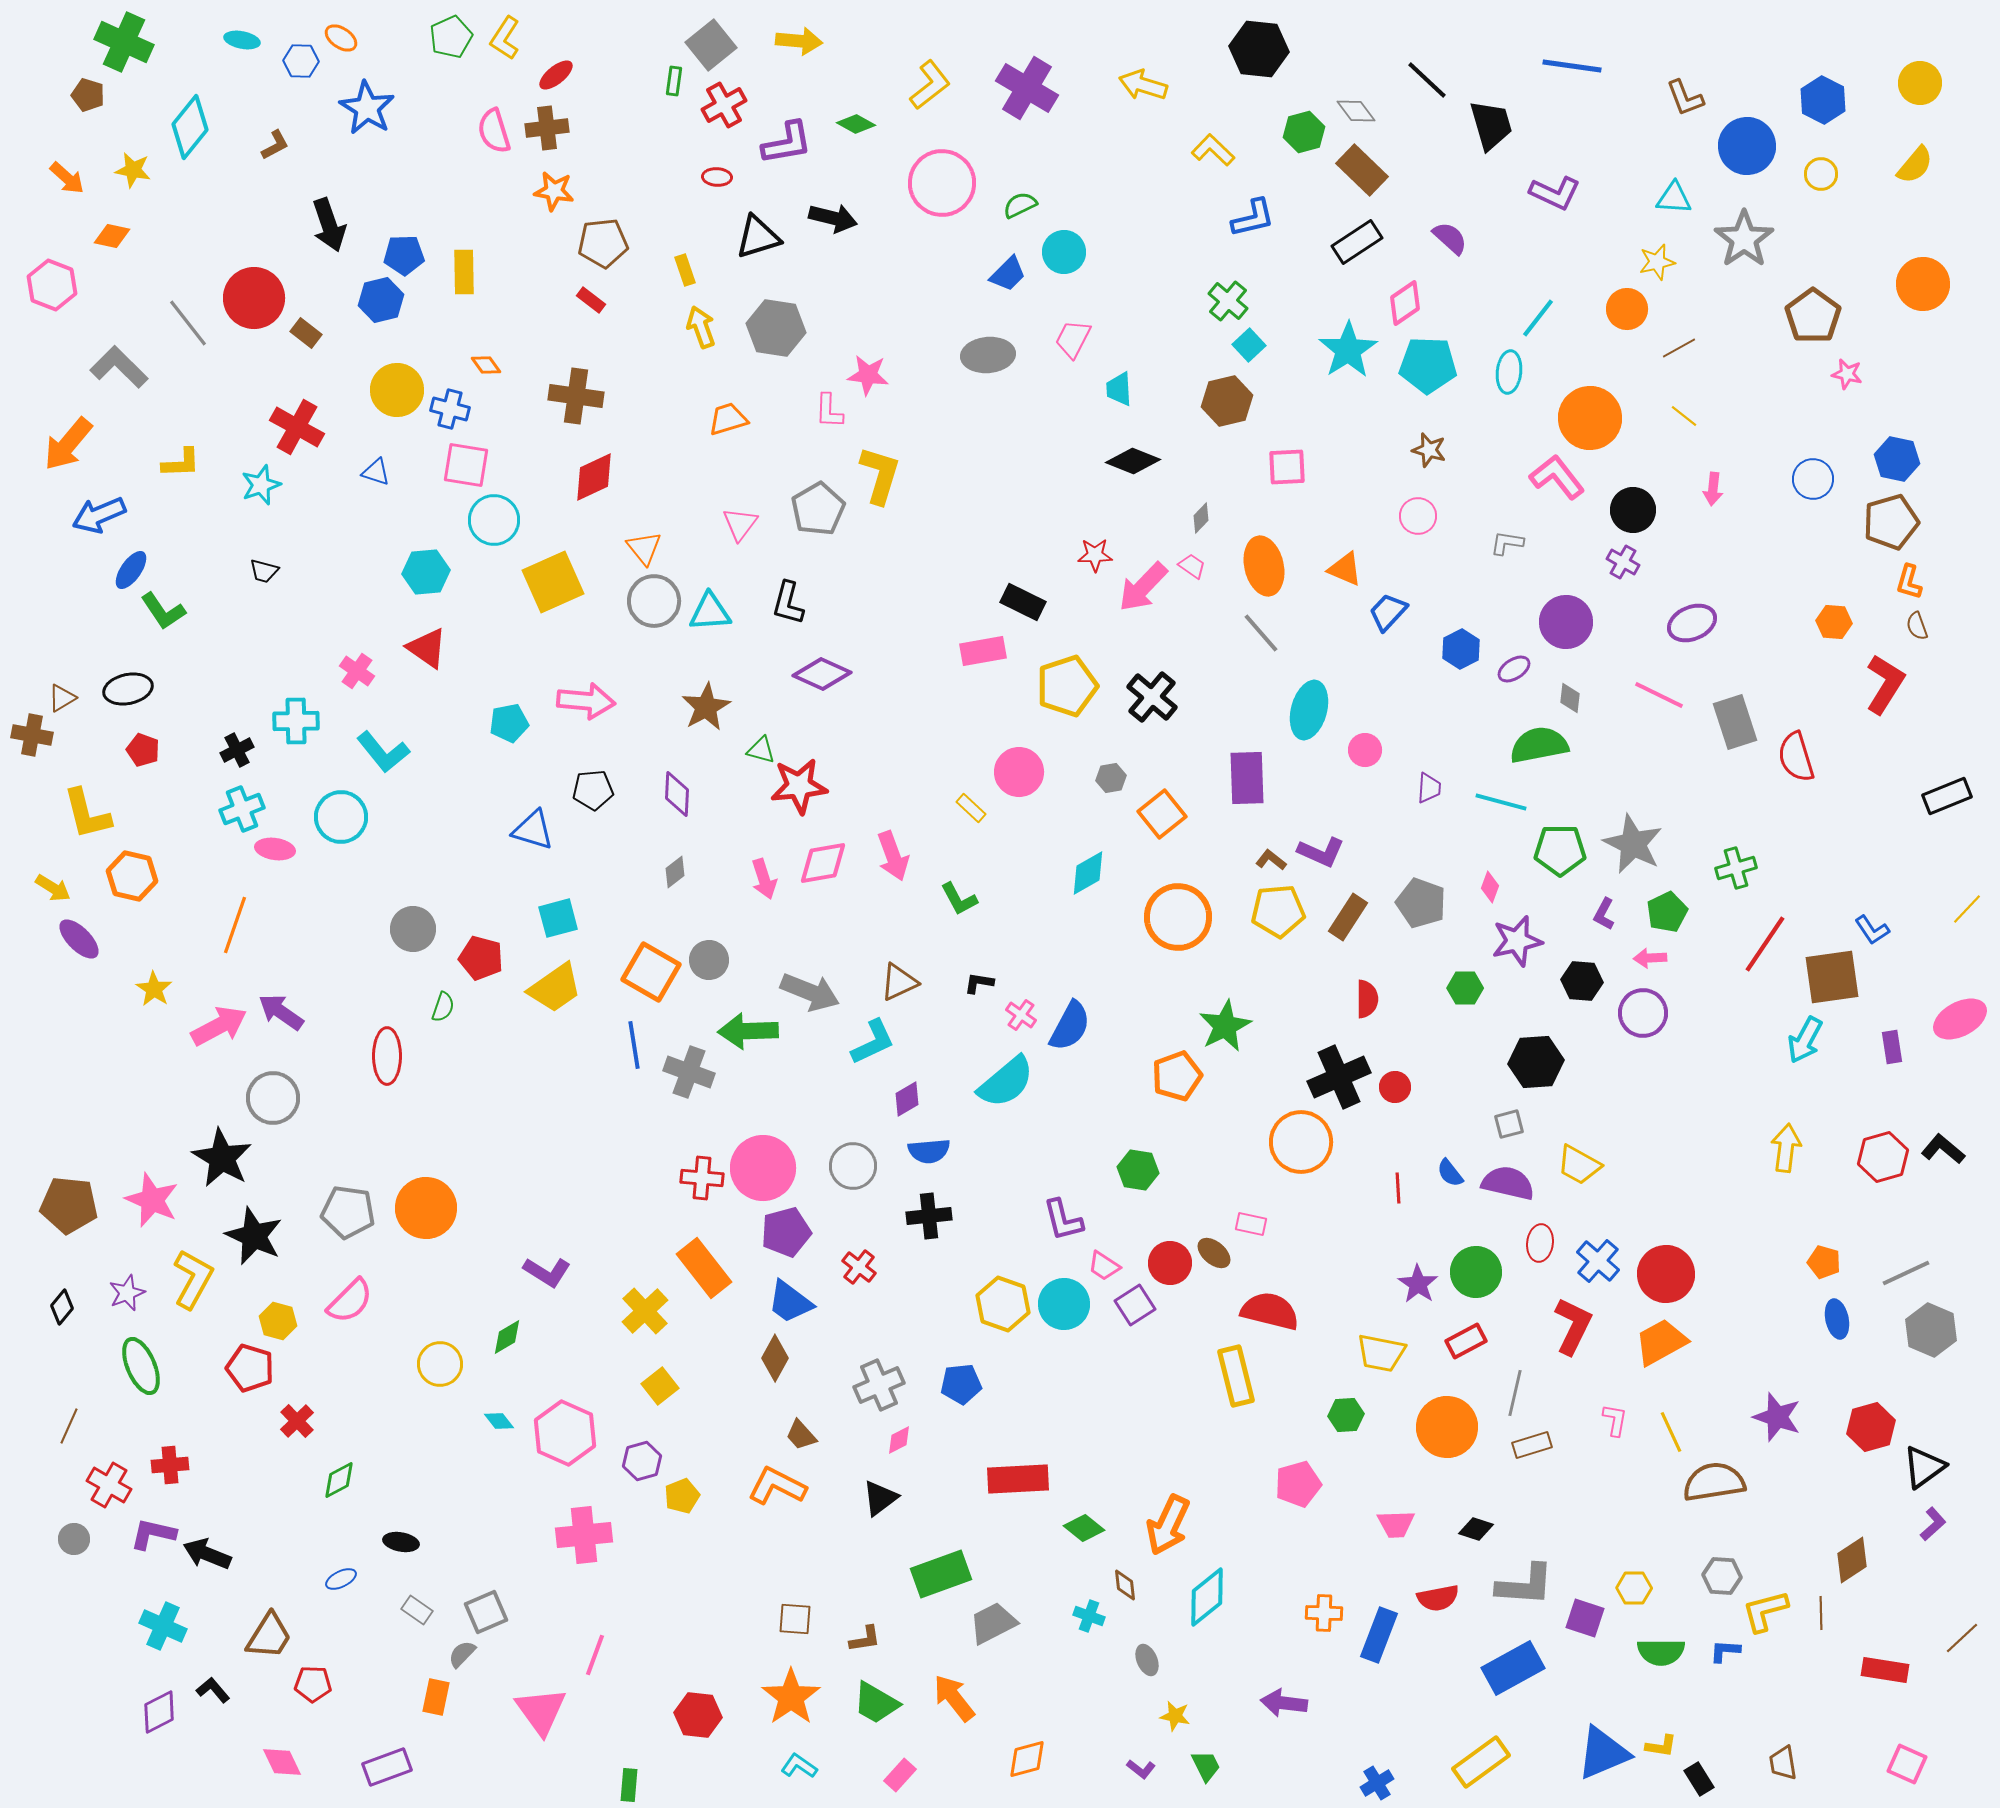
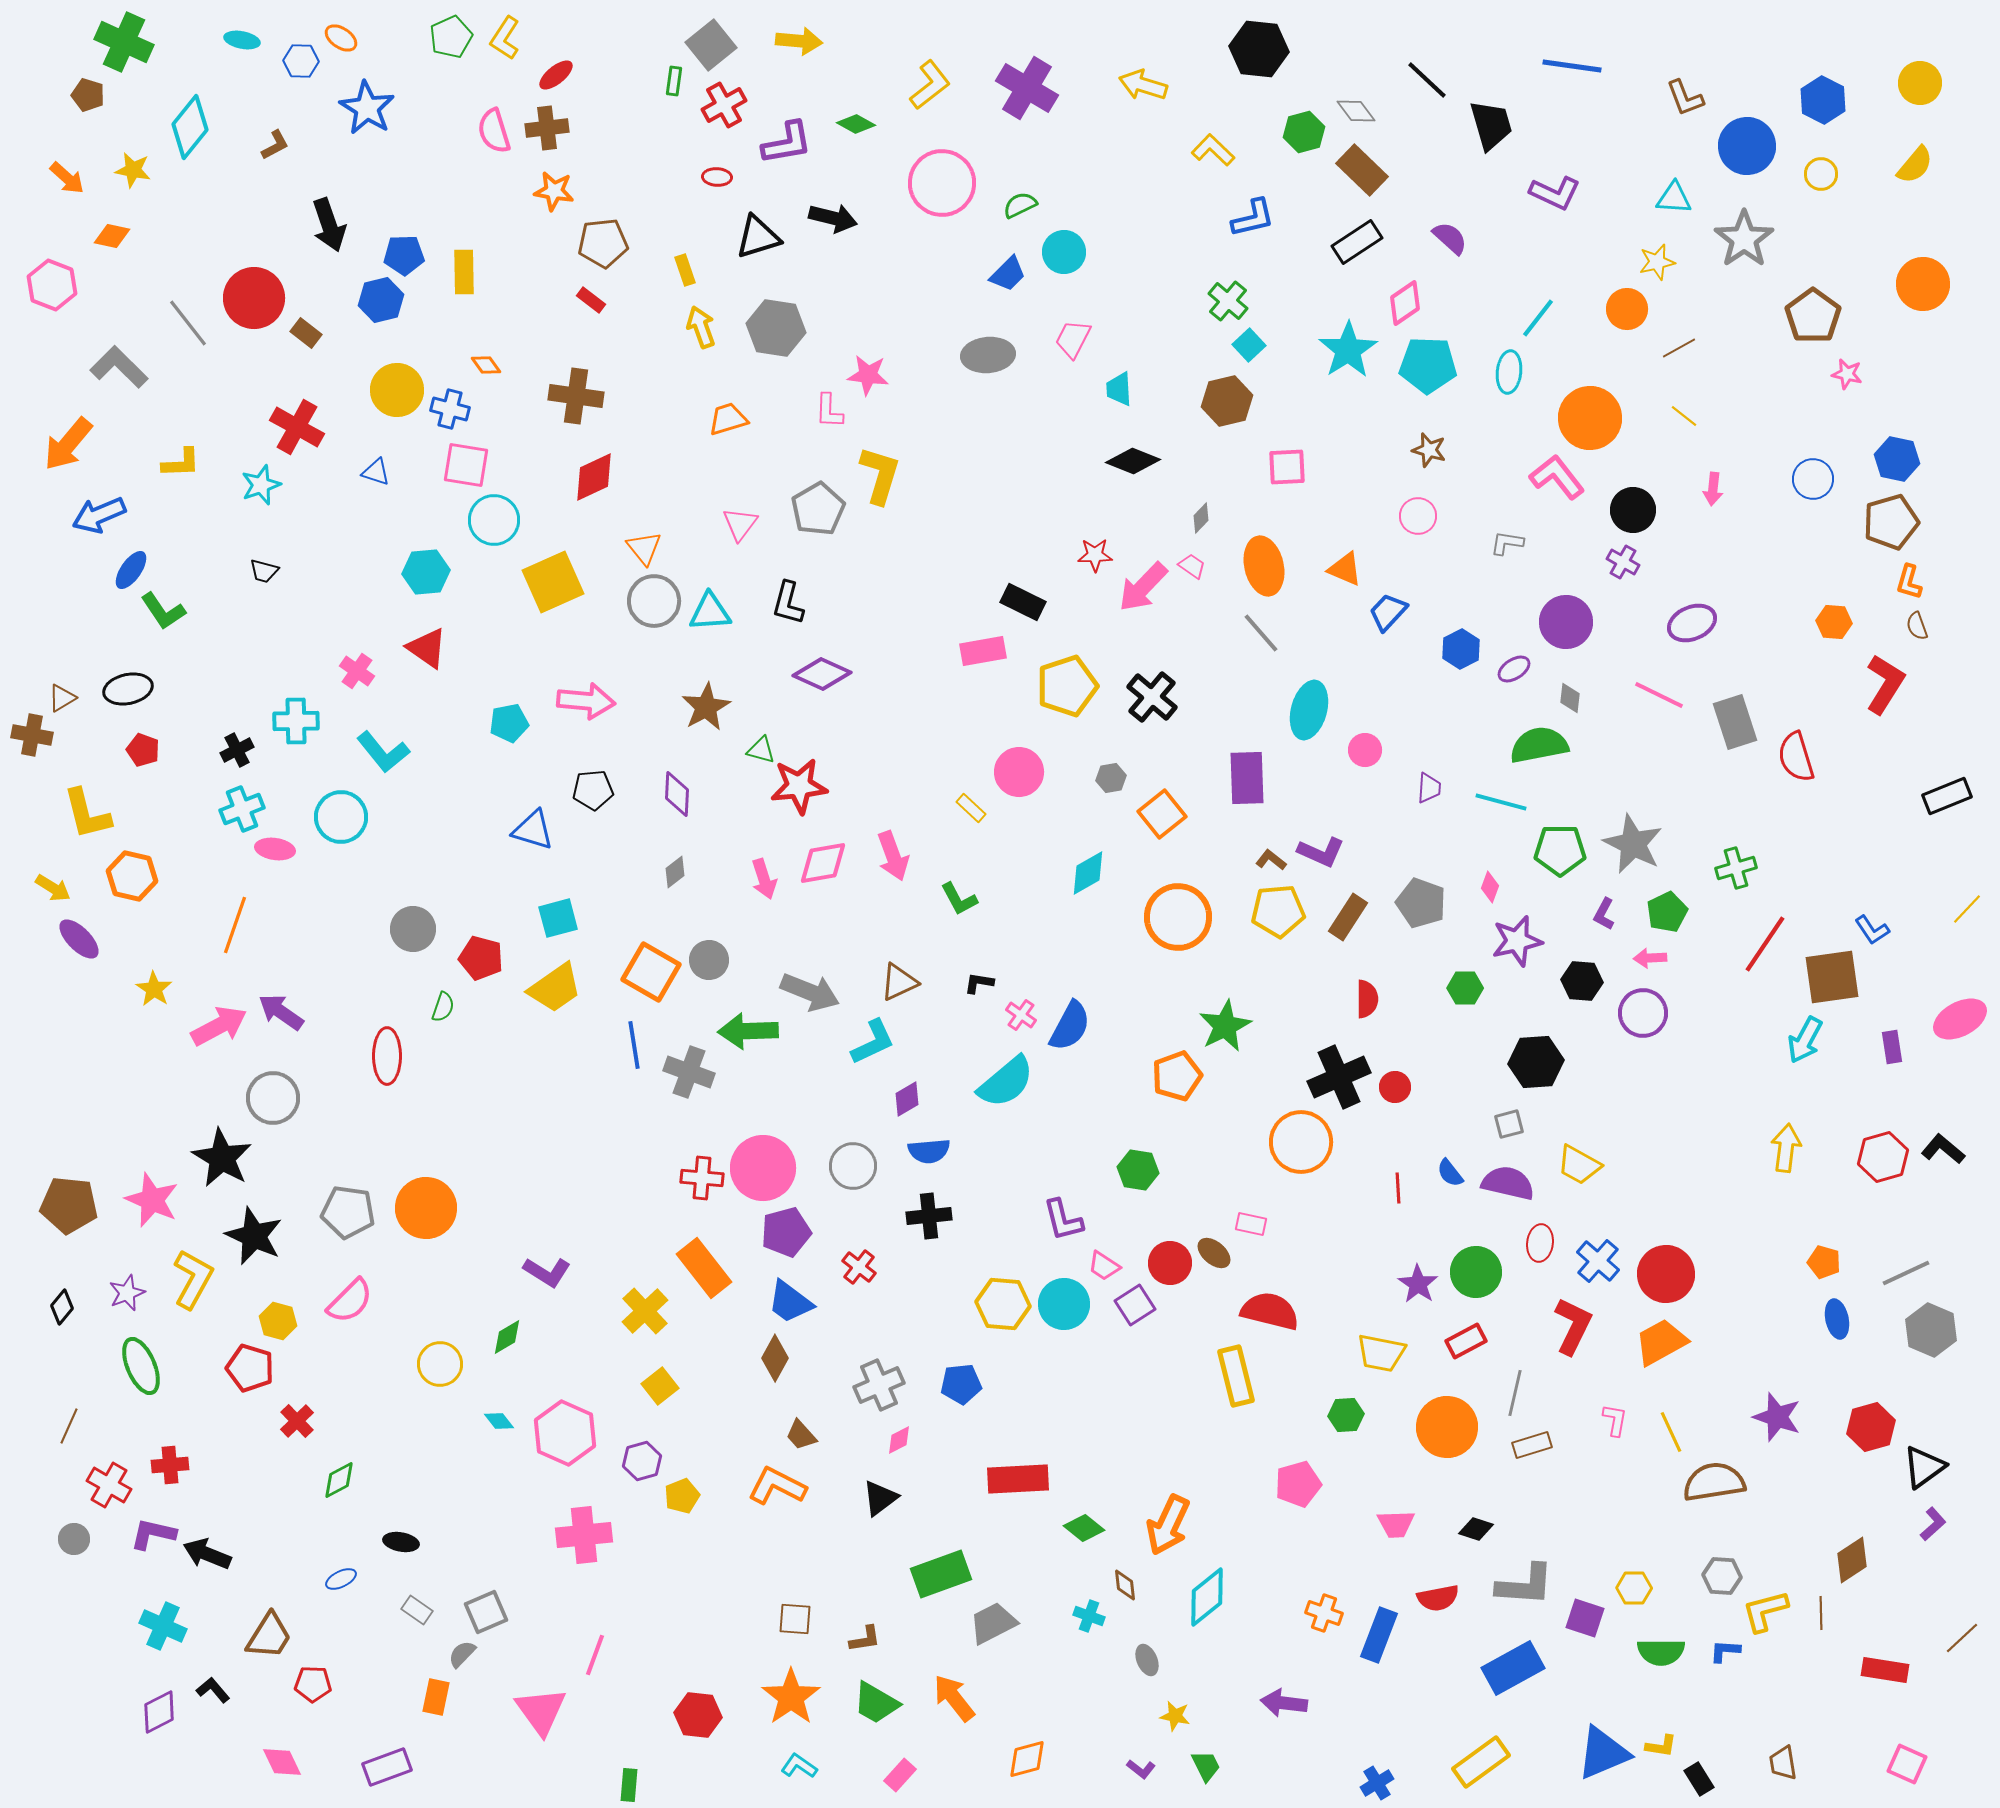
yellow hexagon at (1003, 1304): rotated 14 degrees counterclockwise
orange cross at (1324, 1613): rotated 18 degrees clockwise
